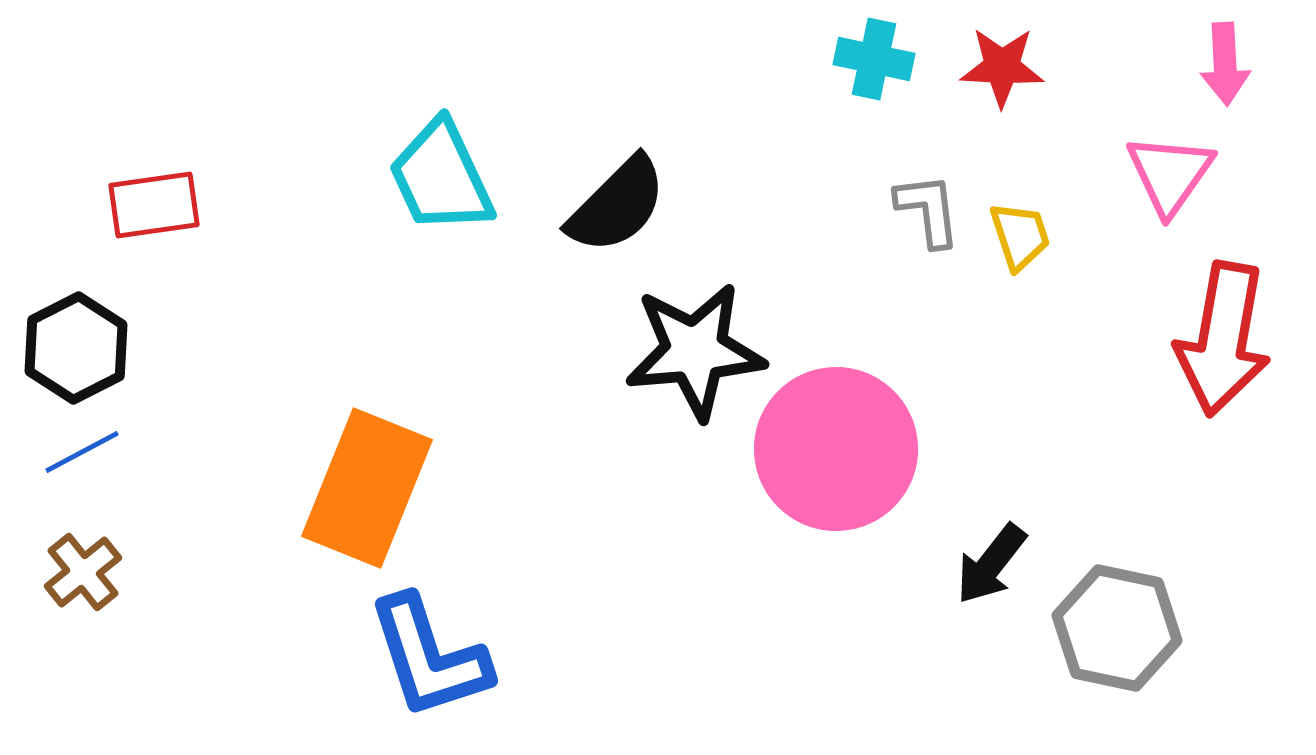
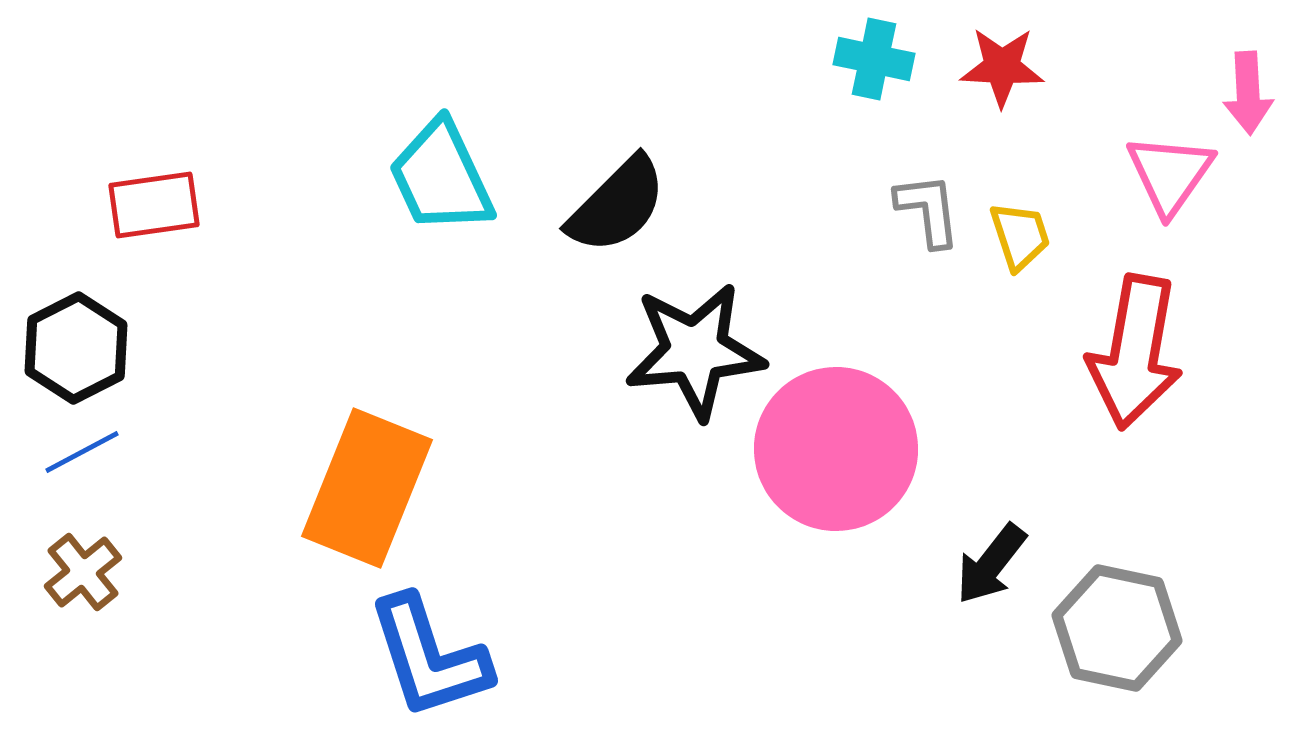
pink arrow: moved 23 px right, 29 px down
red arrow: moved 88 px left, 13 px down
